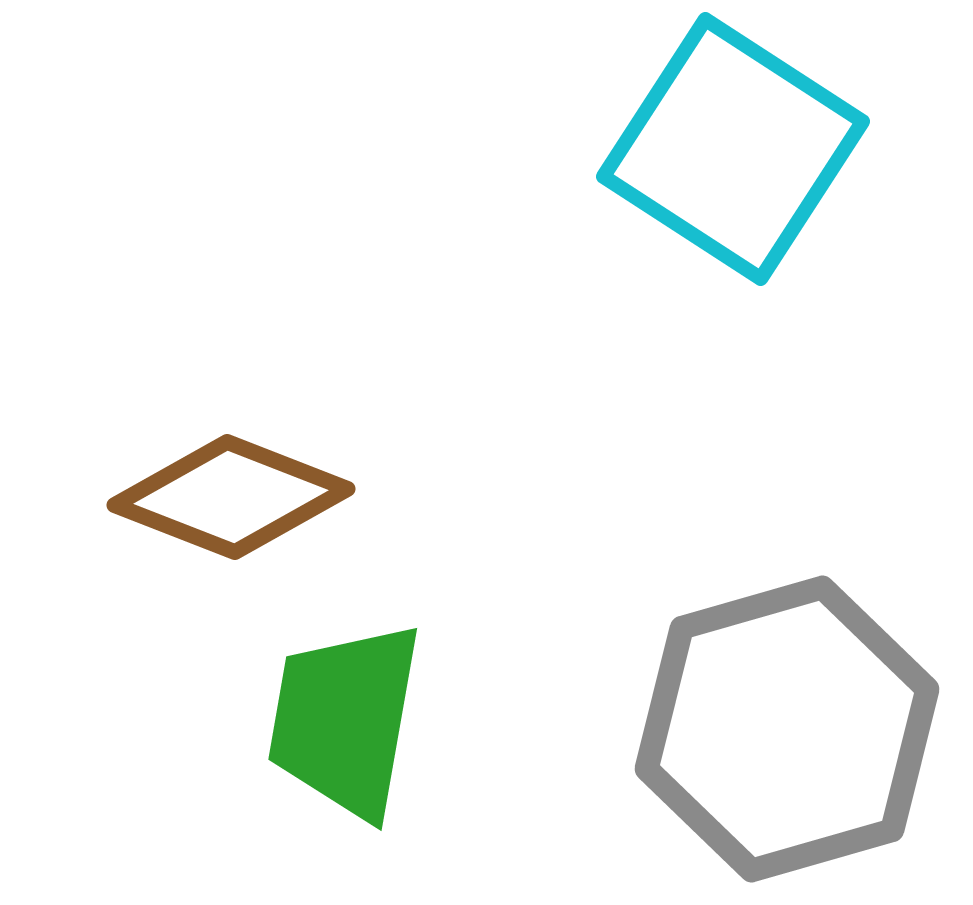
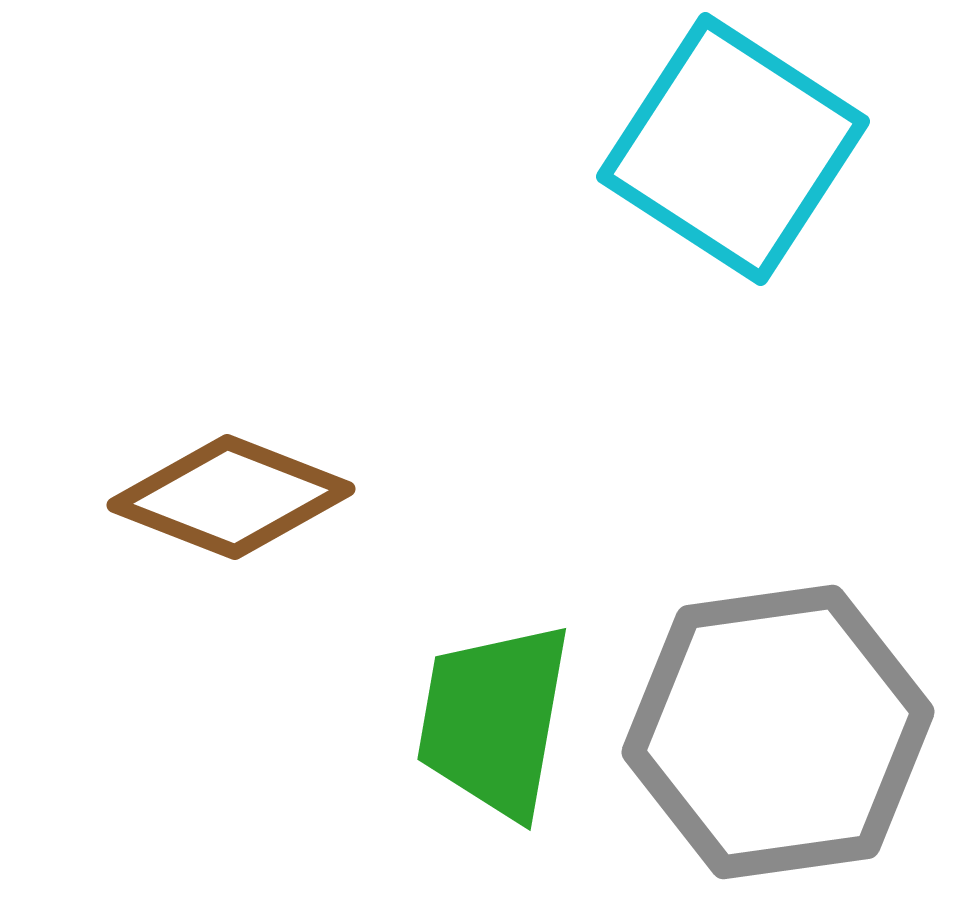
green trapezoid: moved 149 px right
gray hexagon: moved 9 px left, 3 px down; rotated 8 degrees clockwise
